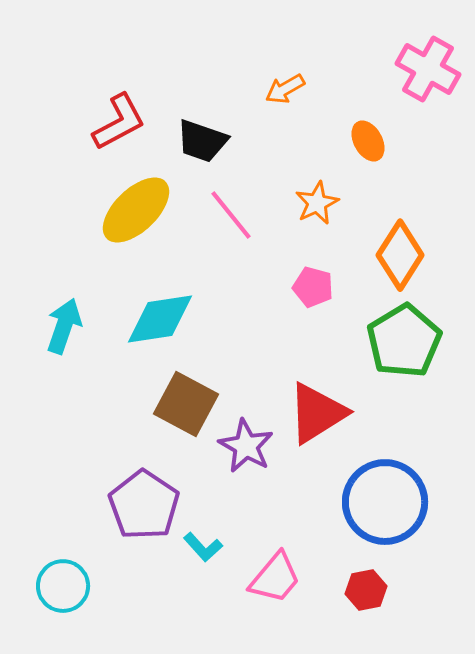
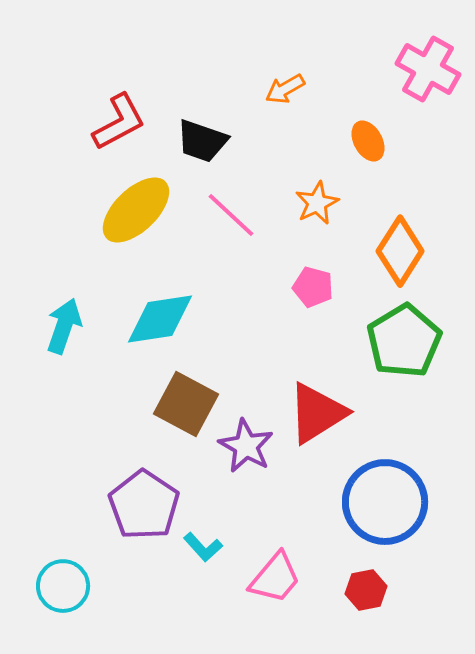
pink line: rotated 8 degrees counterclockwise
orange diamond: moved 4 px up
